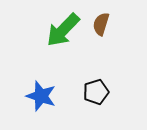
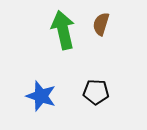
green arrow: rotated 123 degrees clockwise
black pentagon: rotated 20 degrees clockwise
